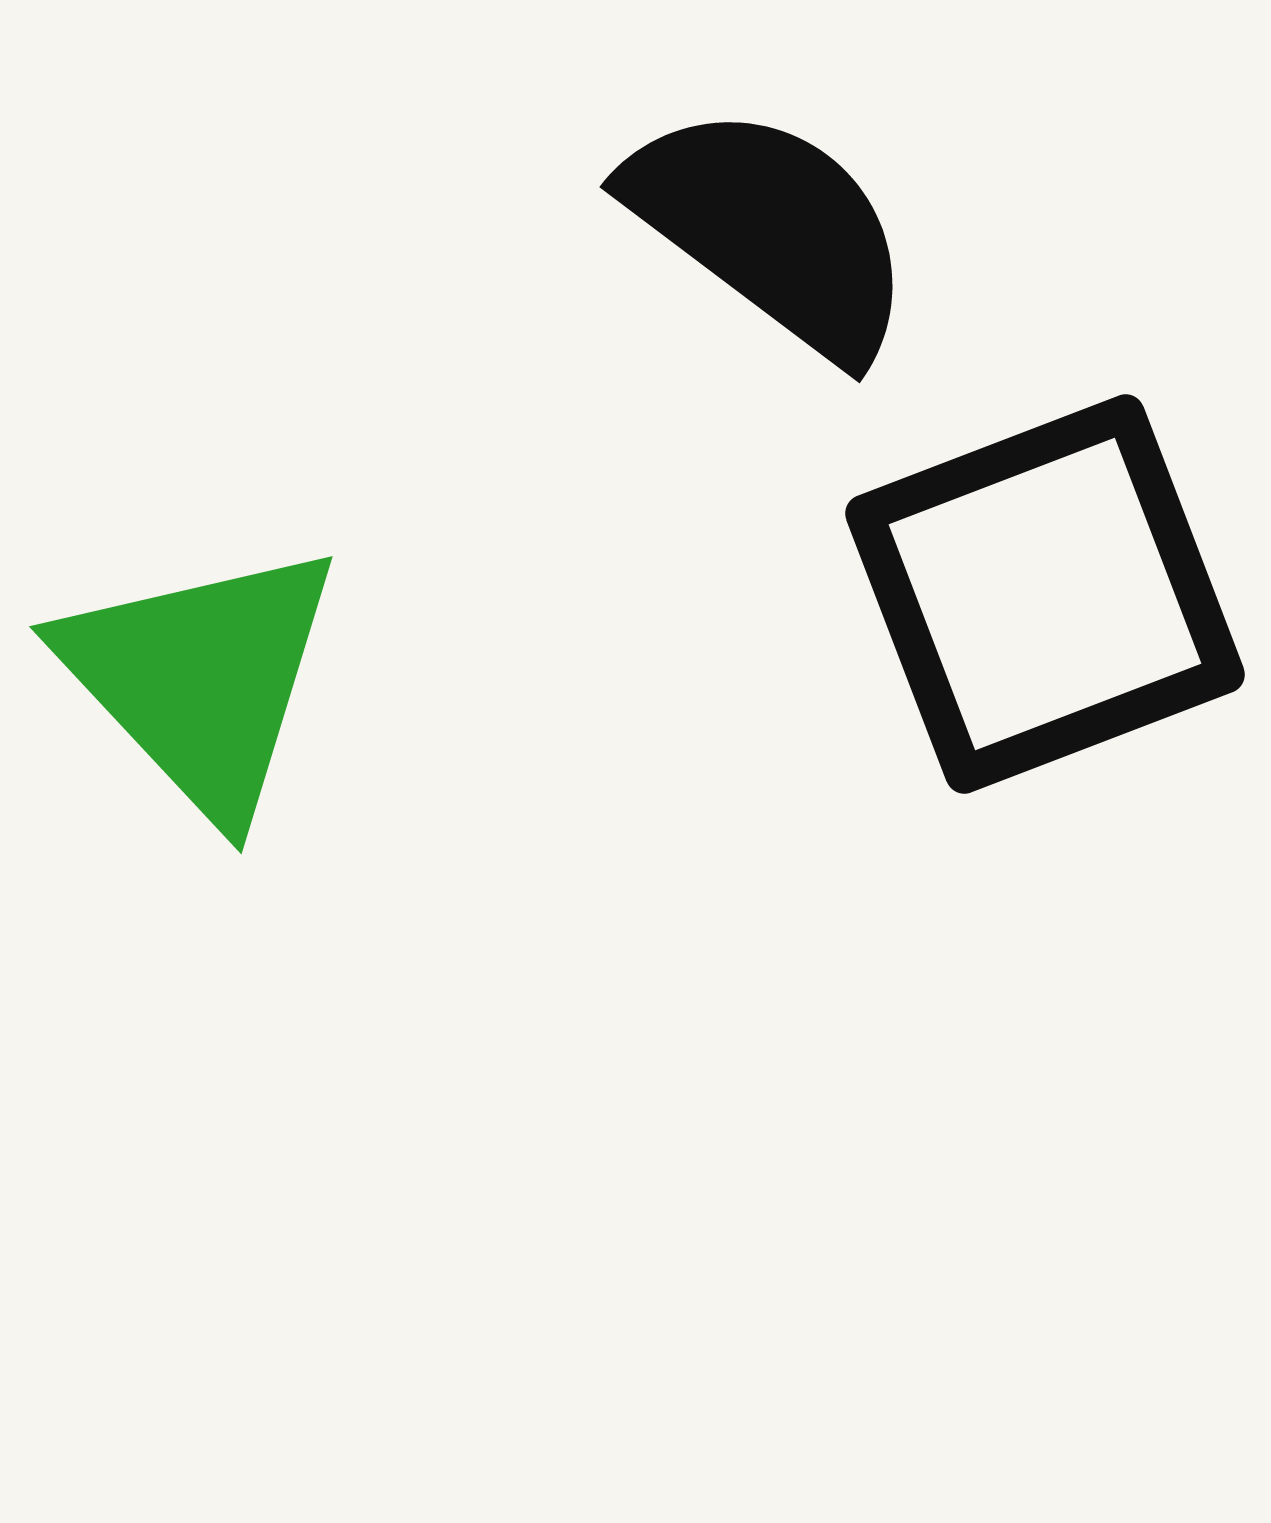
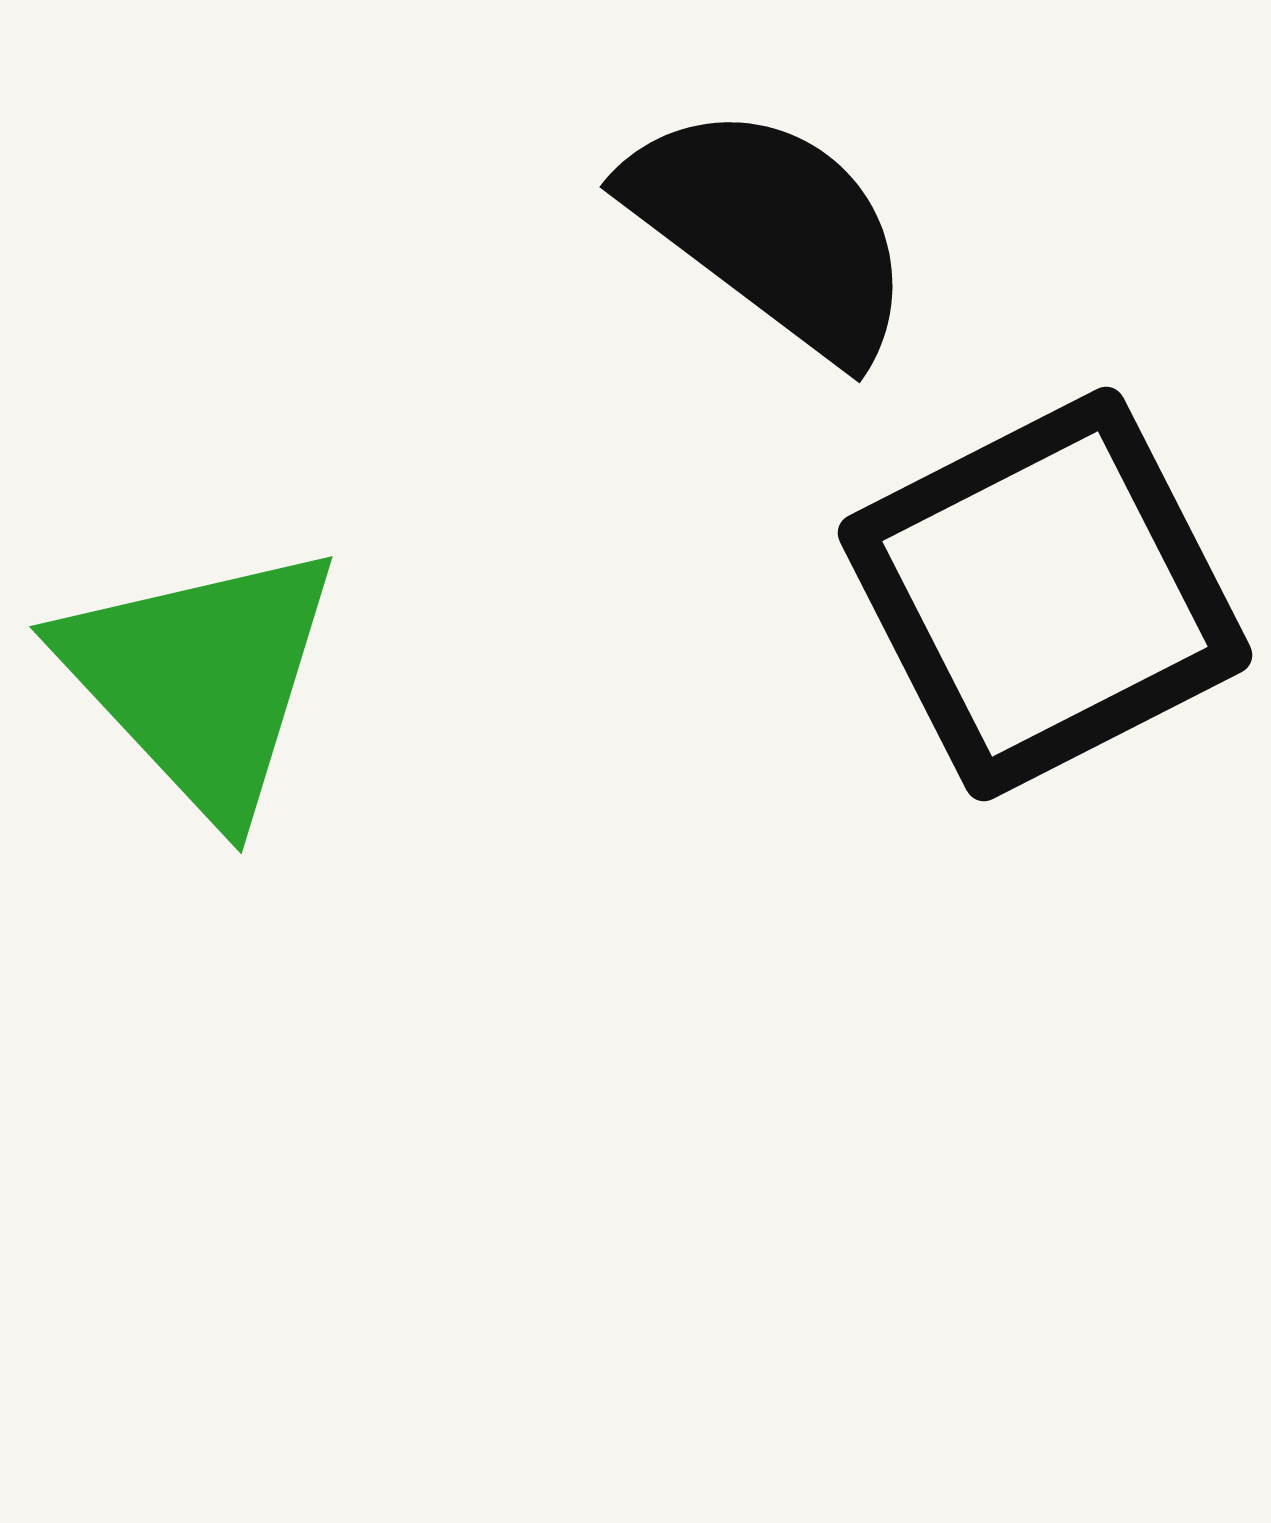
black square: rotated 6 degrees counterclockwise
